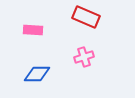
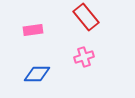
red rectangle: rotated 28 degrees clockwise
pink rectangle: rotated 12 degrees counterclockwise
